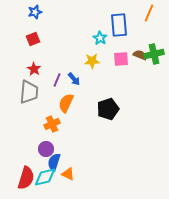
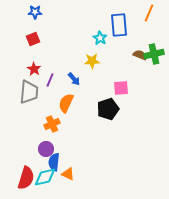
blue star: rotated 16 degrees clockwise
pink square: moved 29 px down
purple line: moved 7 px left
blue semicircle: rotated 12 degrees counterclockwise
